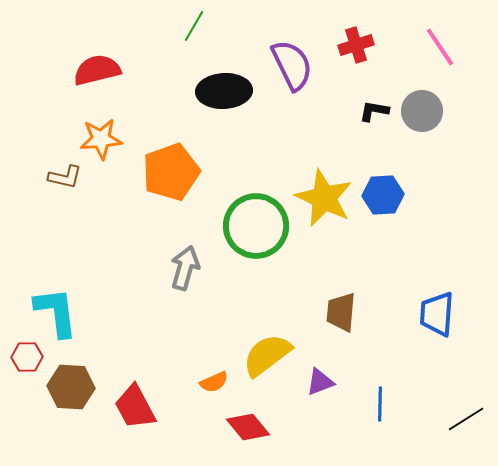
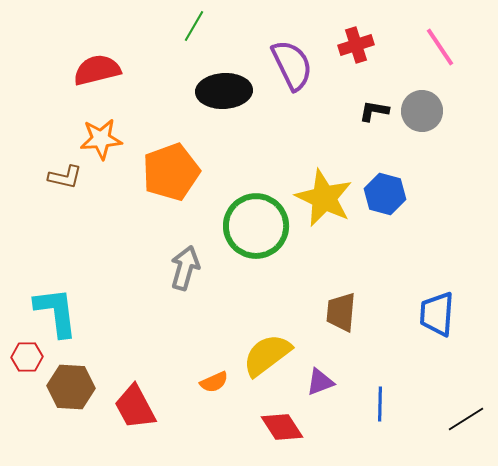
blue hexagon: moved 2 px right, 1 px up; rotated 18 degrees clockwise
red diamond: moved 34 px right; rotated 6 degrees clockwise
